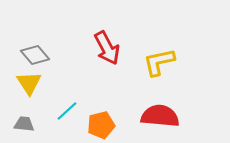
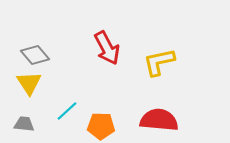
red semicircle: moved 1 px left, 4 px down
orange pentagon: moved 1 px down; rotated 16 degrees clockwise
